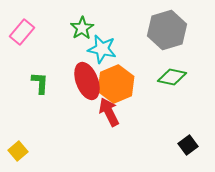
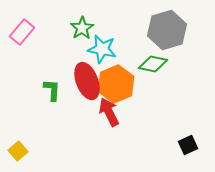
green diamond: moved 19 px left, 13 px up
green L-shape: moved 12 px right, 7 px down
black square: rotated 12 degrees clockwise
